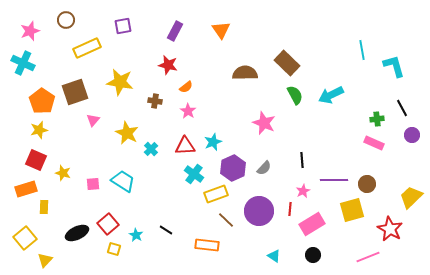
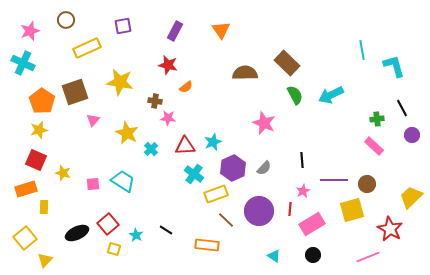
pink star at (188, 111): moved 20 px left, 7 px down; rotated 28 degrees counterclockwise
pink rectangle at (374, 143): moved 3 px down; rotated 18 degrees clockwise
